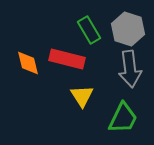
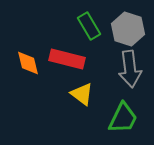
green rectangle: moved 4 px up
yellow triangle: moved 2 px up; rotated 20 degrees counterclockwise
